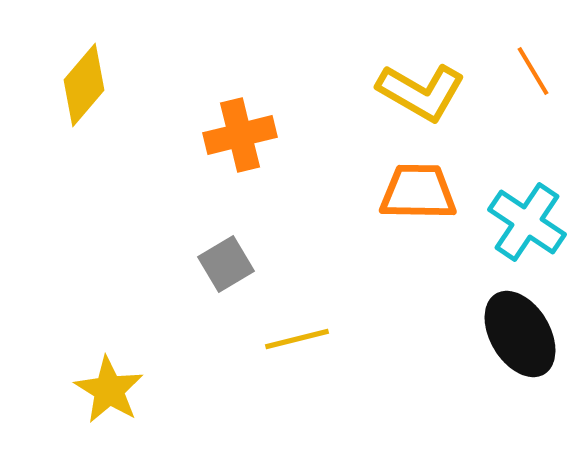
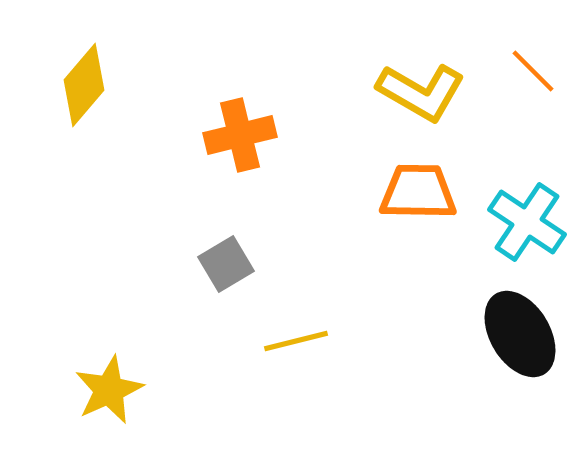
orange line: rotated 14 degrees counterclockwise
yellow line: moved 1 px left, 2 px down
yellow star: rotated 16 degrees clockwise
